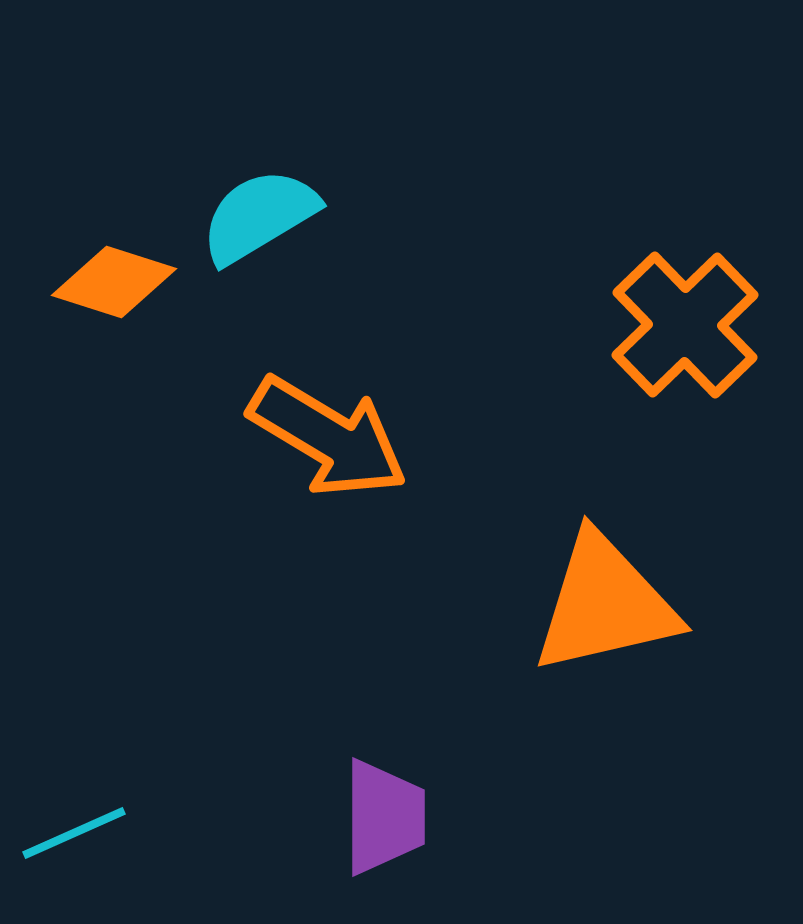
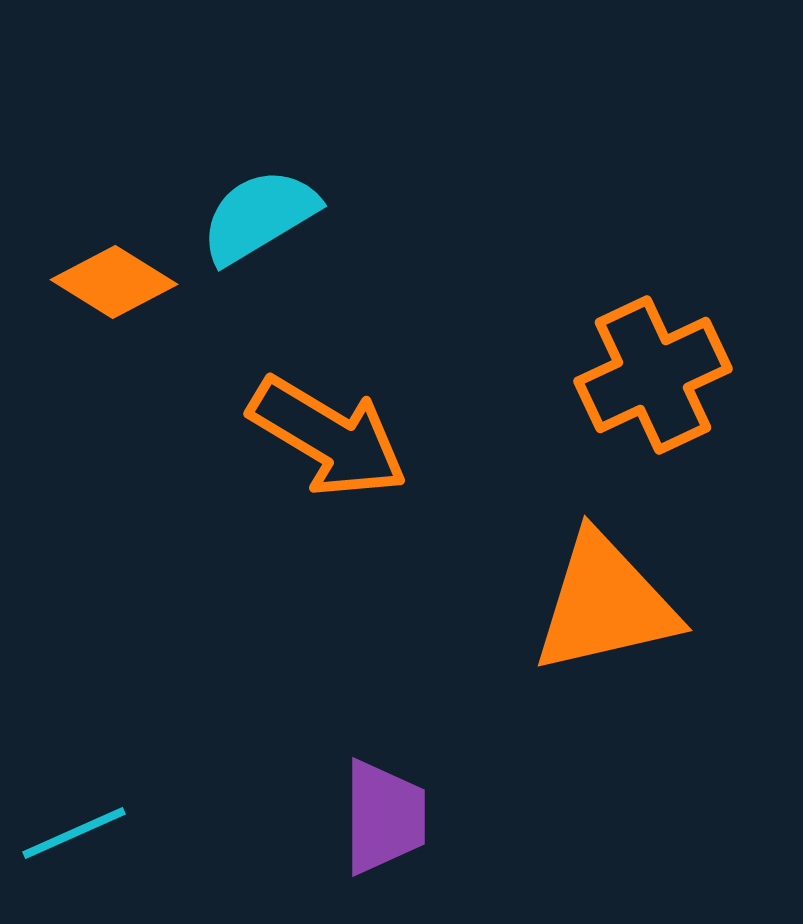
orange diamond: rotated 14 degrees clockwise
orange cross: moved 32 px left, 50 px down; rotated 19 degrees clockwise
